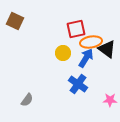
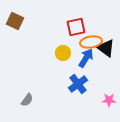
red square: moved 2 px up
black triangle: moved 1 px left, 1 px up
blue cross: rotated 18 degrees clockwise
pink star: moved 1 px left
